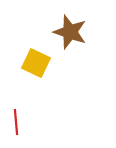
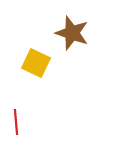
brown star: moved 2 px right, 1 px down
